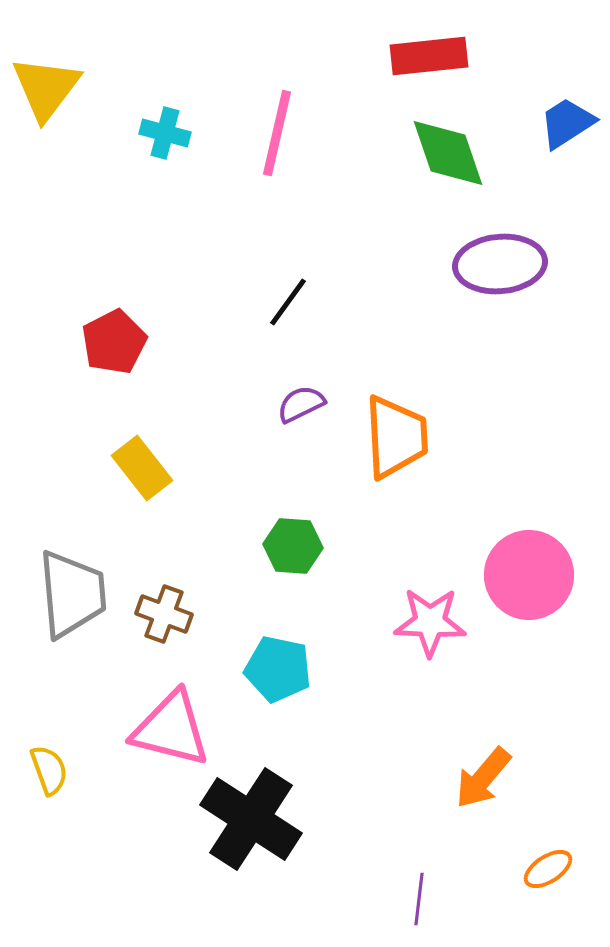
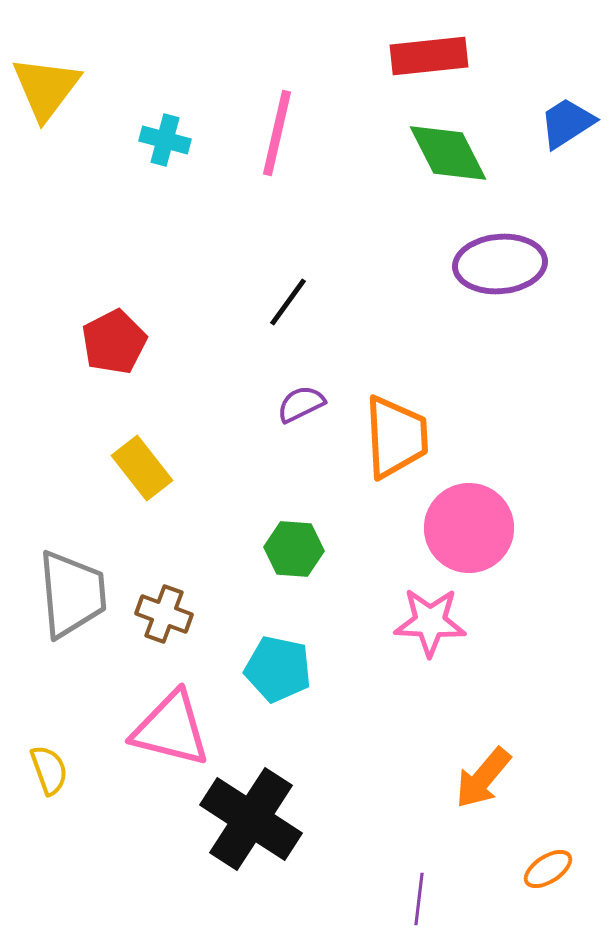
cyan cross: moved 7 px down
green diamond: rotated 8 degrees counterclockwise
green hexagon: moved 1 px right, 3 px down
pink circle: moved 60 px left, 47 px up
